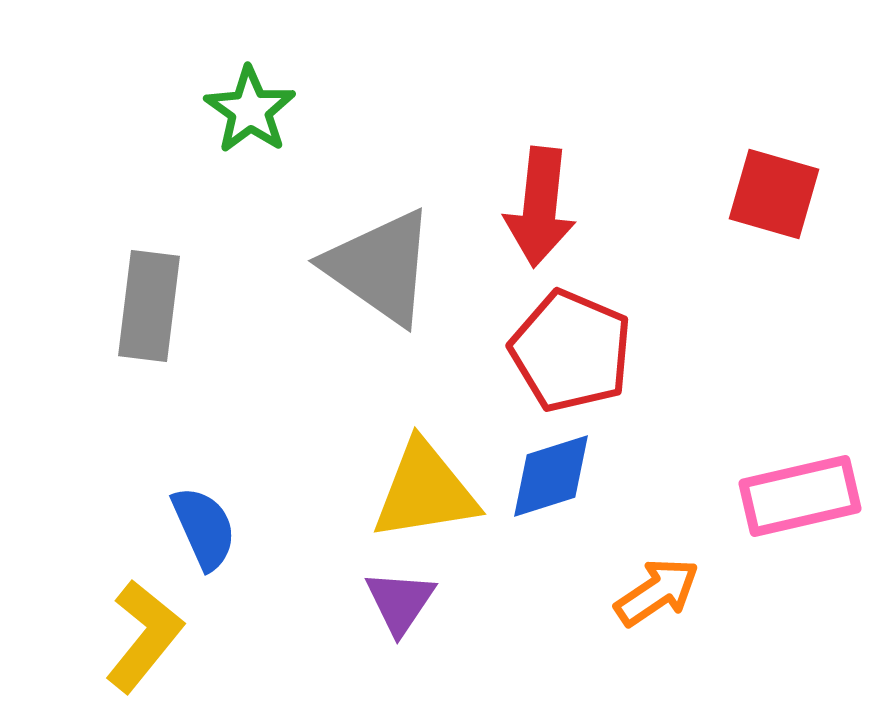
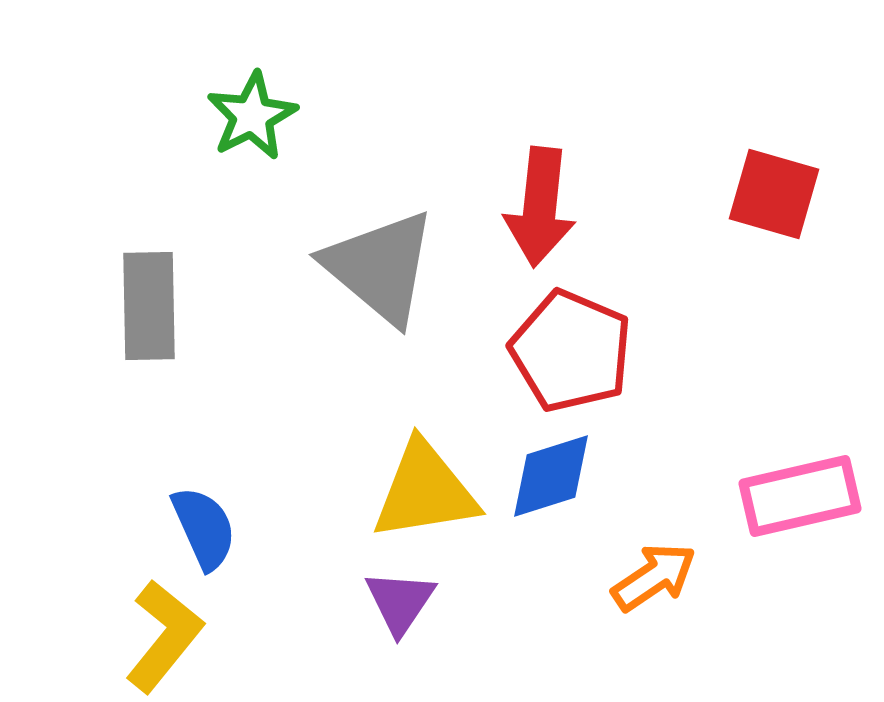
green star: moved 2 px right, 6 px down; rotated 10 degrees clockwise
gray triangle: rotated 5 degrees clockwise
gray rectangle: rotated 8 degrees counterclockwise
orange arrow: moved 3 px left, 15 px up
yellow L-shape: moved 20 px right
